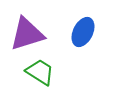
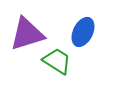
green trapezoid: moved 17 px right, 11 px up
